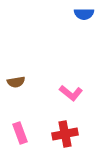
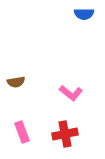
pink rectangle: moved 2 px right, 1 px up
